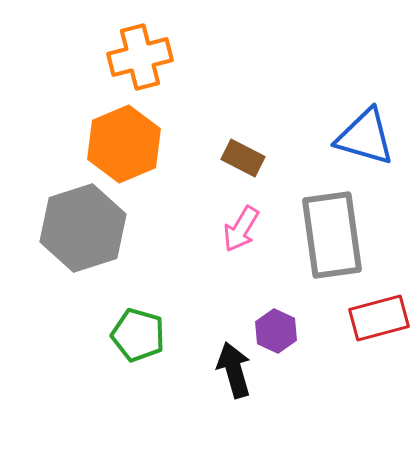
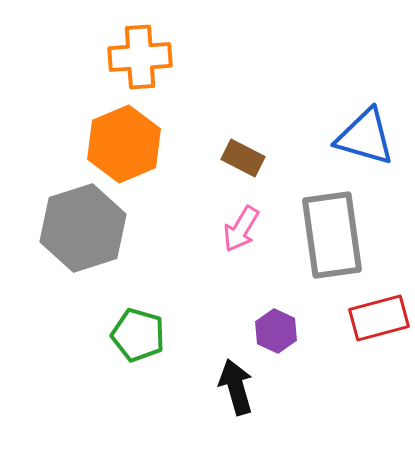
orange cross: rotated 10 degrees clockwise
black arrow: moved 2 px right, 17 px down
